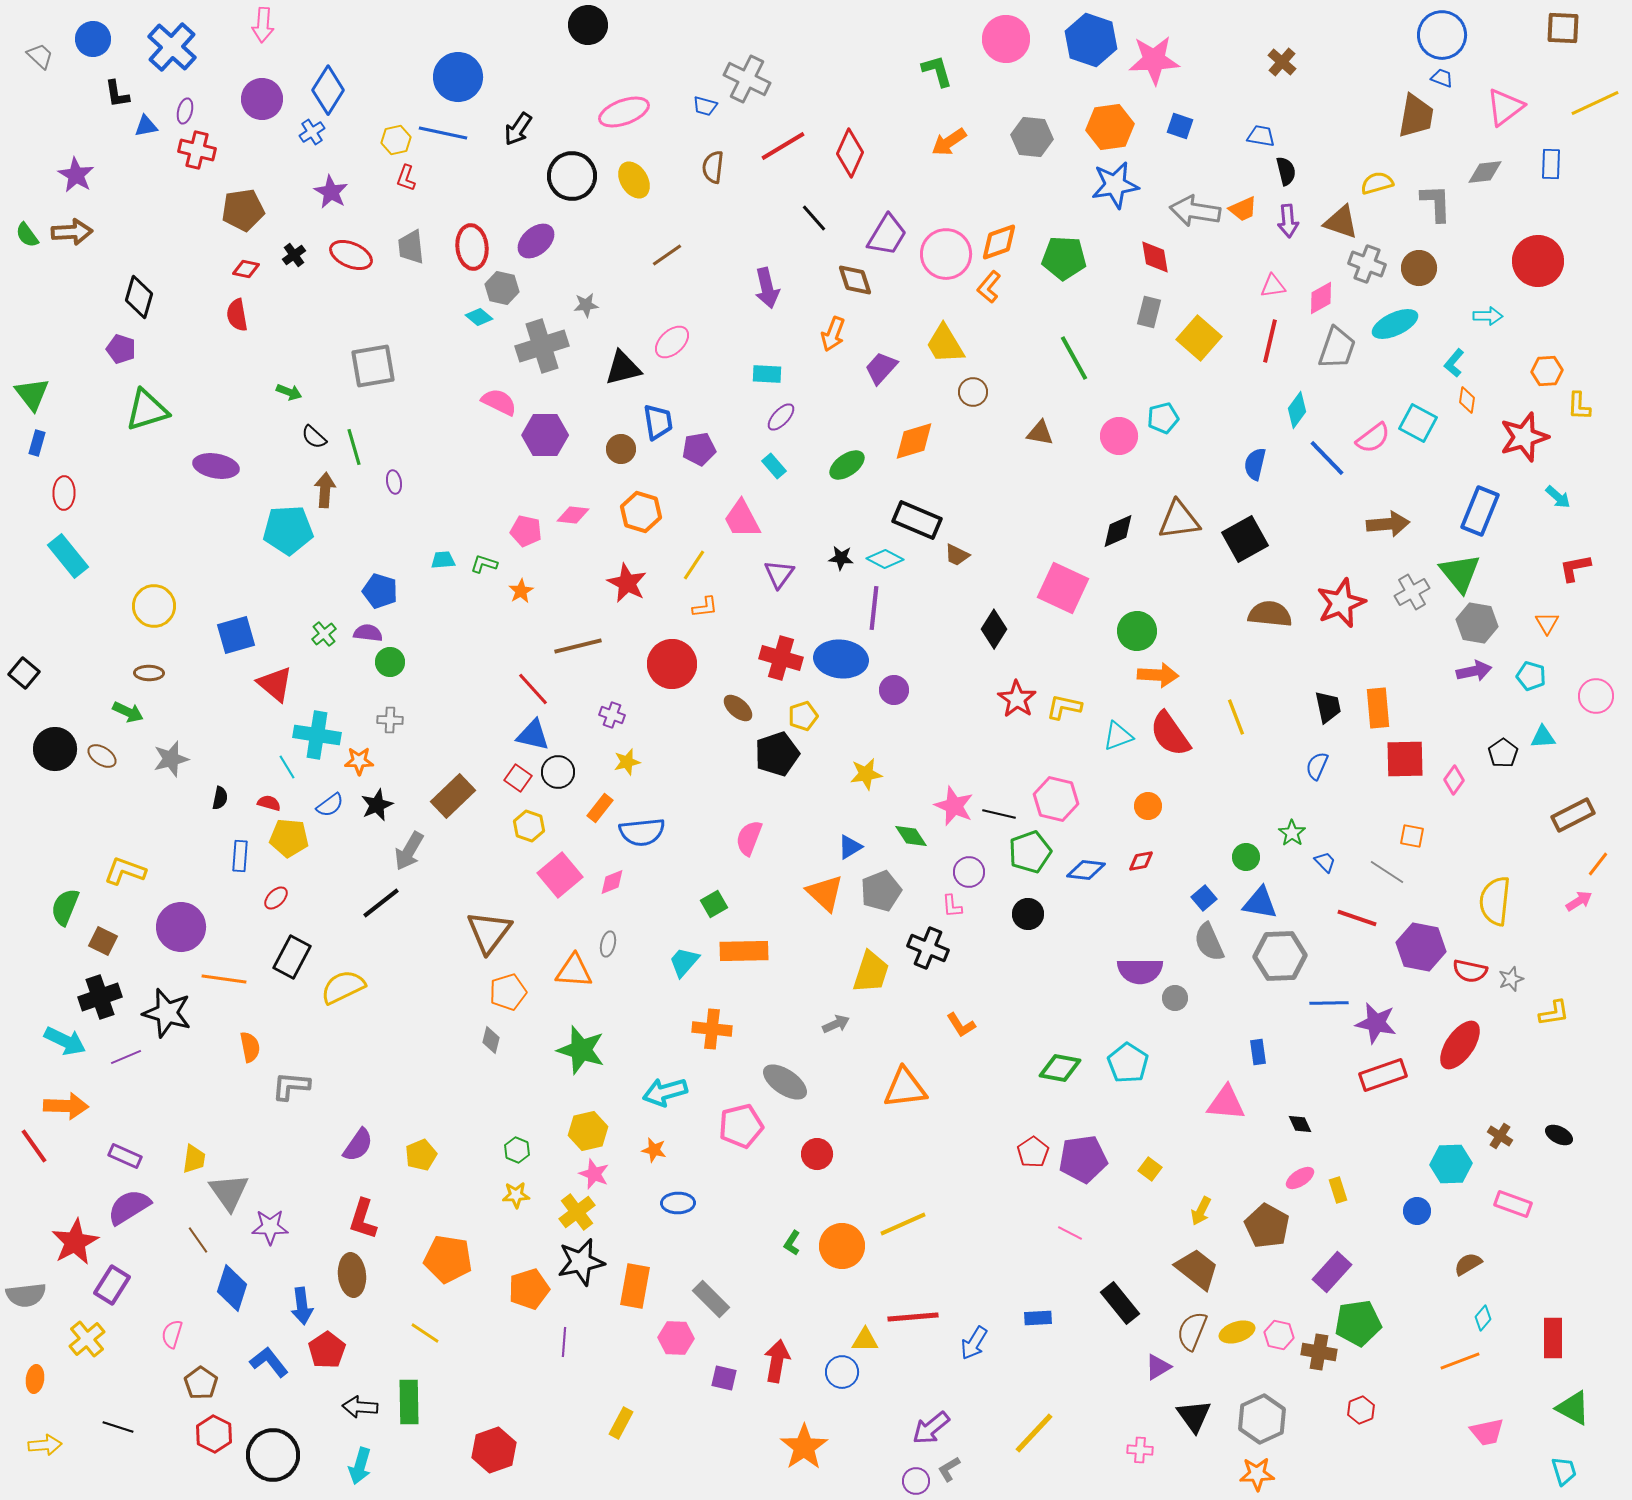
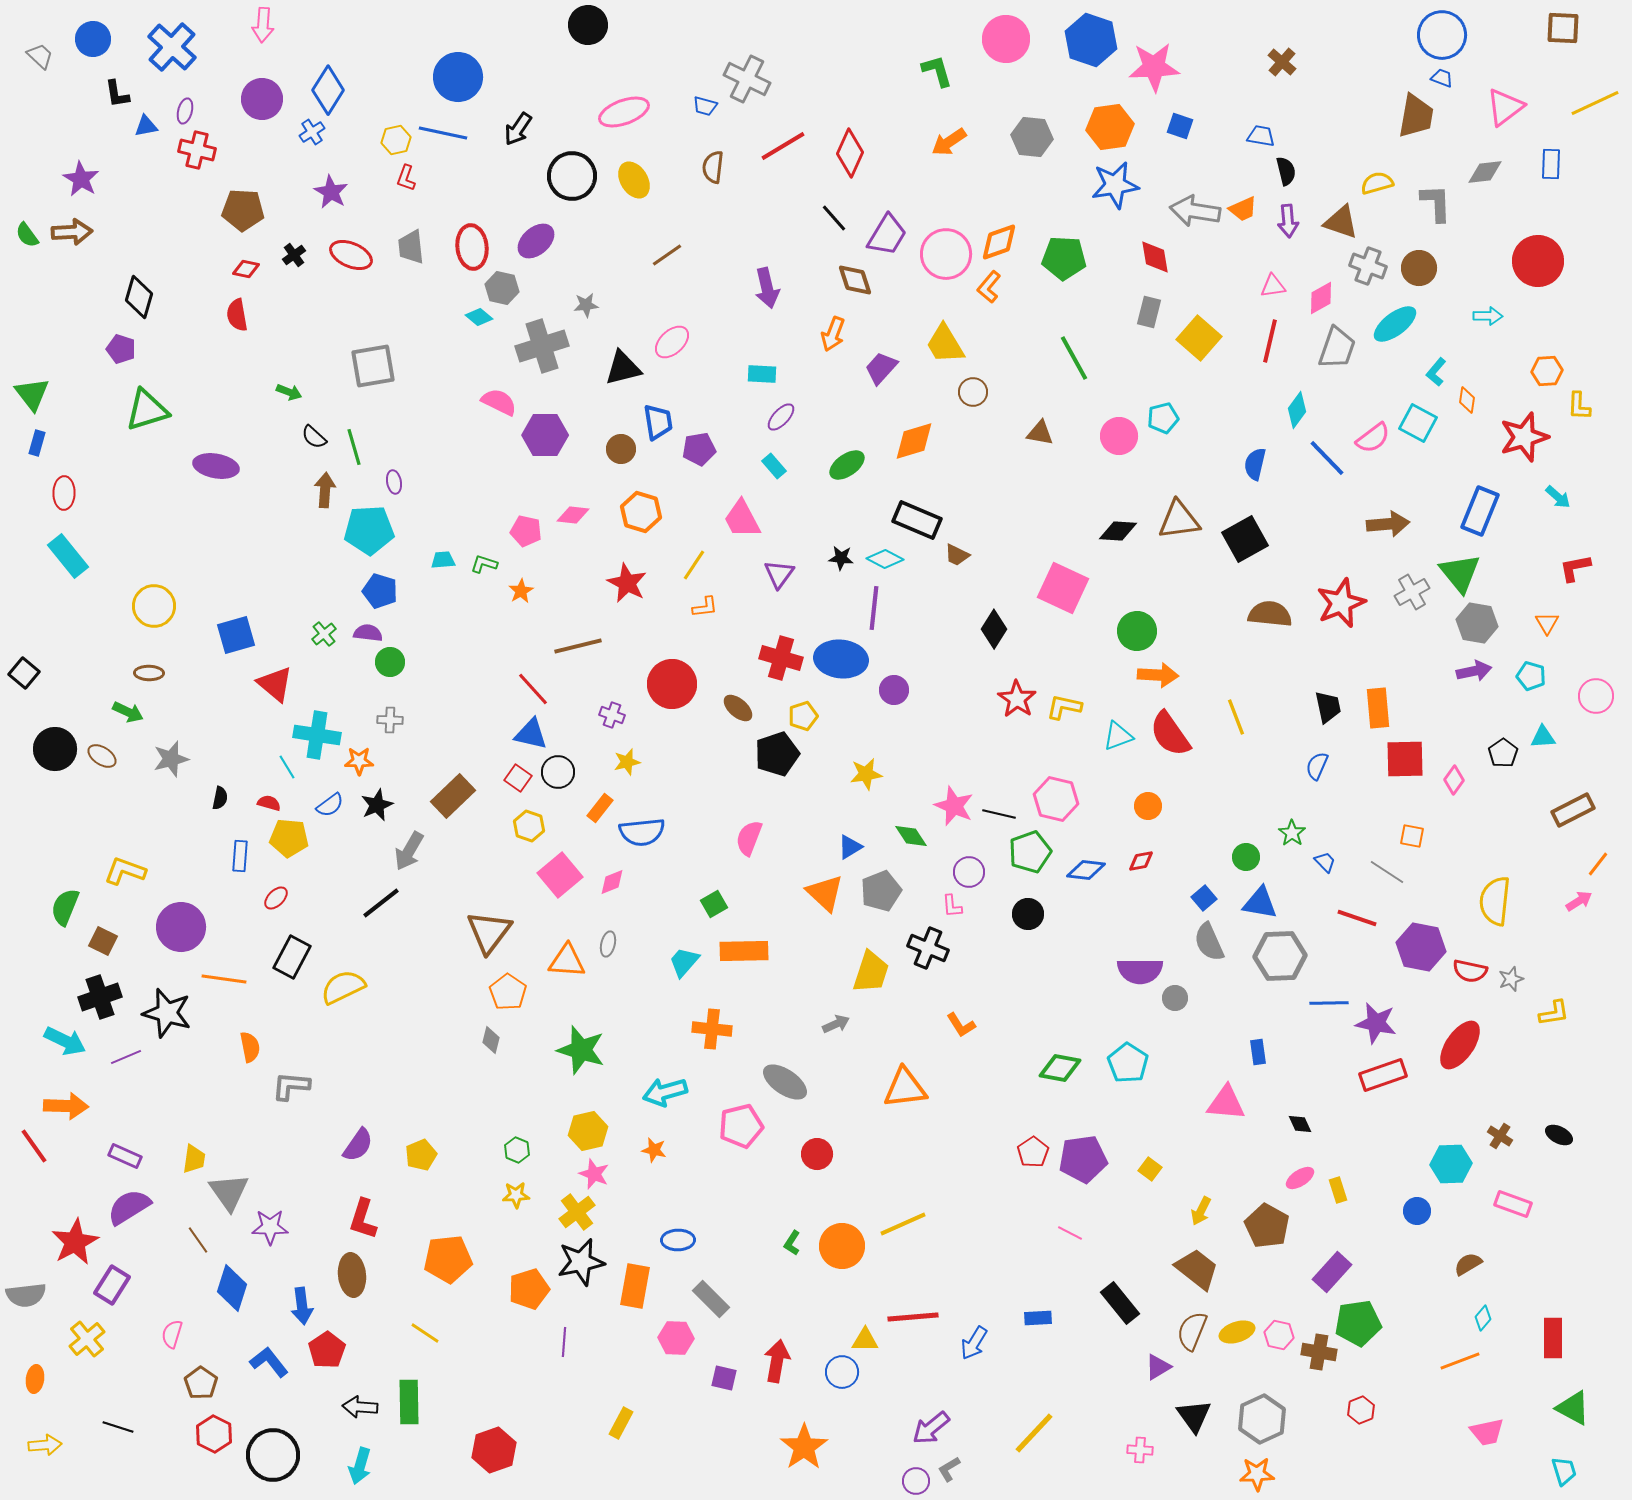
pink star at (1154, 60): moved 7 px down
purple star at (76, 175): moved 5 px right, 4 px down
brown pentagon at (243, 210): rotated 12 degrees clockwise
black line at (814, 218): moved 20 px right
gray cross at (1367, 264): moved 1 px right, 2 px down
cyan ellipse at (1395, 324): rotated 12 degrees counterclockwise
cyan L-shape at (1454, 363): moved 18 px left, 9 px down
cyan rectangle at (767, 374): moved 5 px left
cyan pentagon at (288, 530): moved 81 px right
black diamond at (1118, 531): rotated 27 degrees clockwise
red circle at (672, 664): moved 20 px down
blue triangle at (533, 735): moved 2 px left, 1 px up
brown rectangle at (1573, 815): moved 5 px up
orange triangle at (574, 971): moved 7 px left, 10 px up
orange pentagon at (508, 992): rotated 21 degrees counterclockwise
blue ellipse at (678, 1203): moved 37 px down
orange pentagon at (448, 1259): rotated 15 degrees counterclockwise
